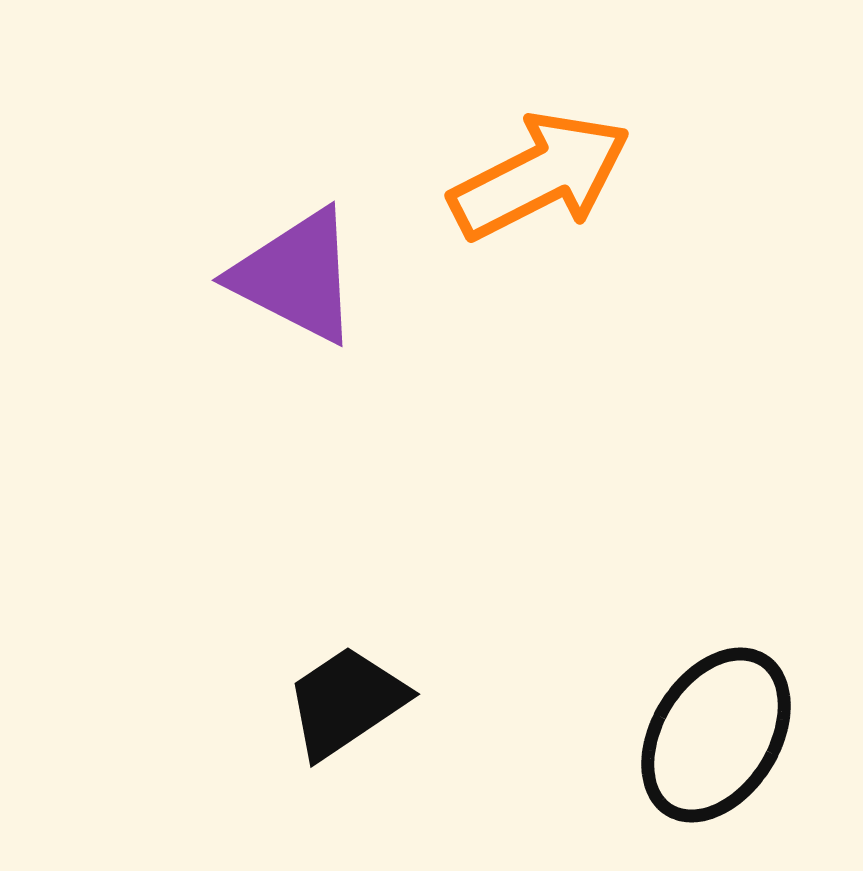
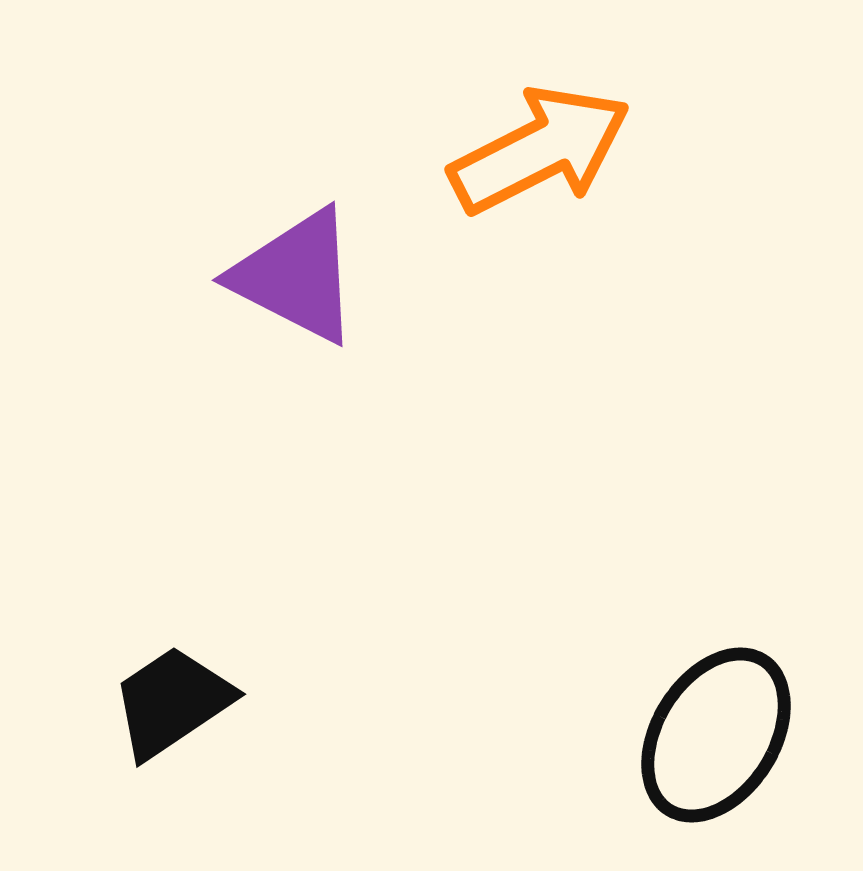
orange arrow: moved 26 px up
black trapezoid: moved 174 px left
